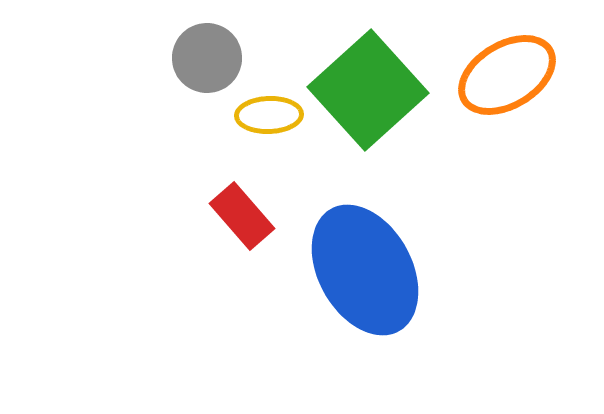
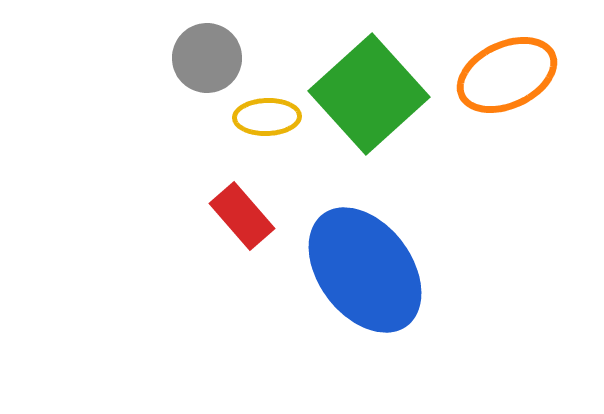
orange ellipse: rotated 6 degrees clockwise
green square: moved 1 px right, 4 px down
yellow ellipse: moved 2 px left, 2 px down
blue ellipse: rotated 8 degrees counterclockwise
